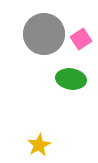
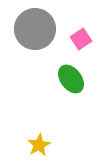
gray circle: moved 9 px left, 5 px up
green ellipse: rotated 44 degrees clockwise
